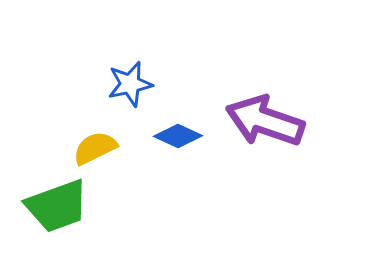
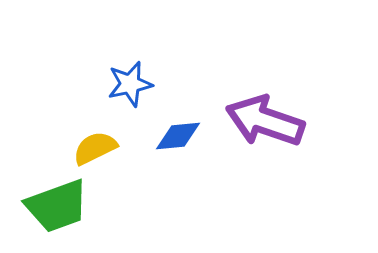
blue diamond: rotated 30 degrees counterclockwise
